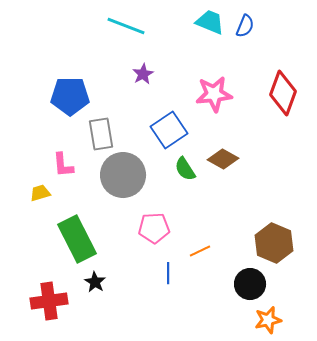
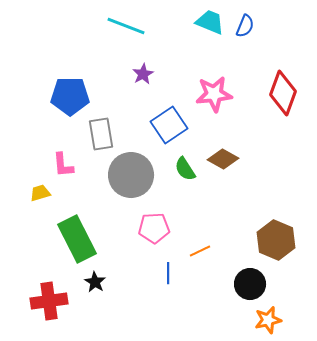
blue square: moved 5 px up
gray circle: moved 8 px right
brown hexagon: moved 2 px right, 3 px up
